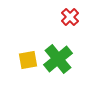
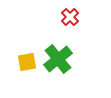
yellow square: moved 1 px left, 2 px down
